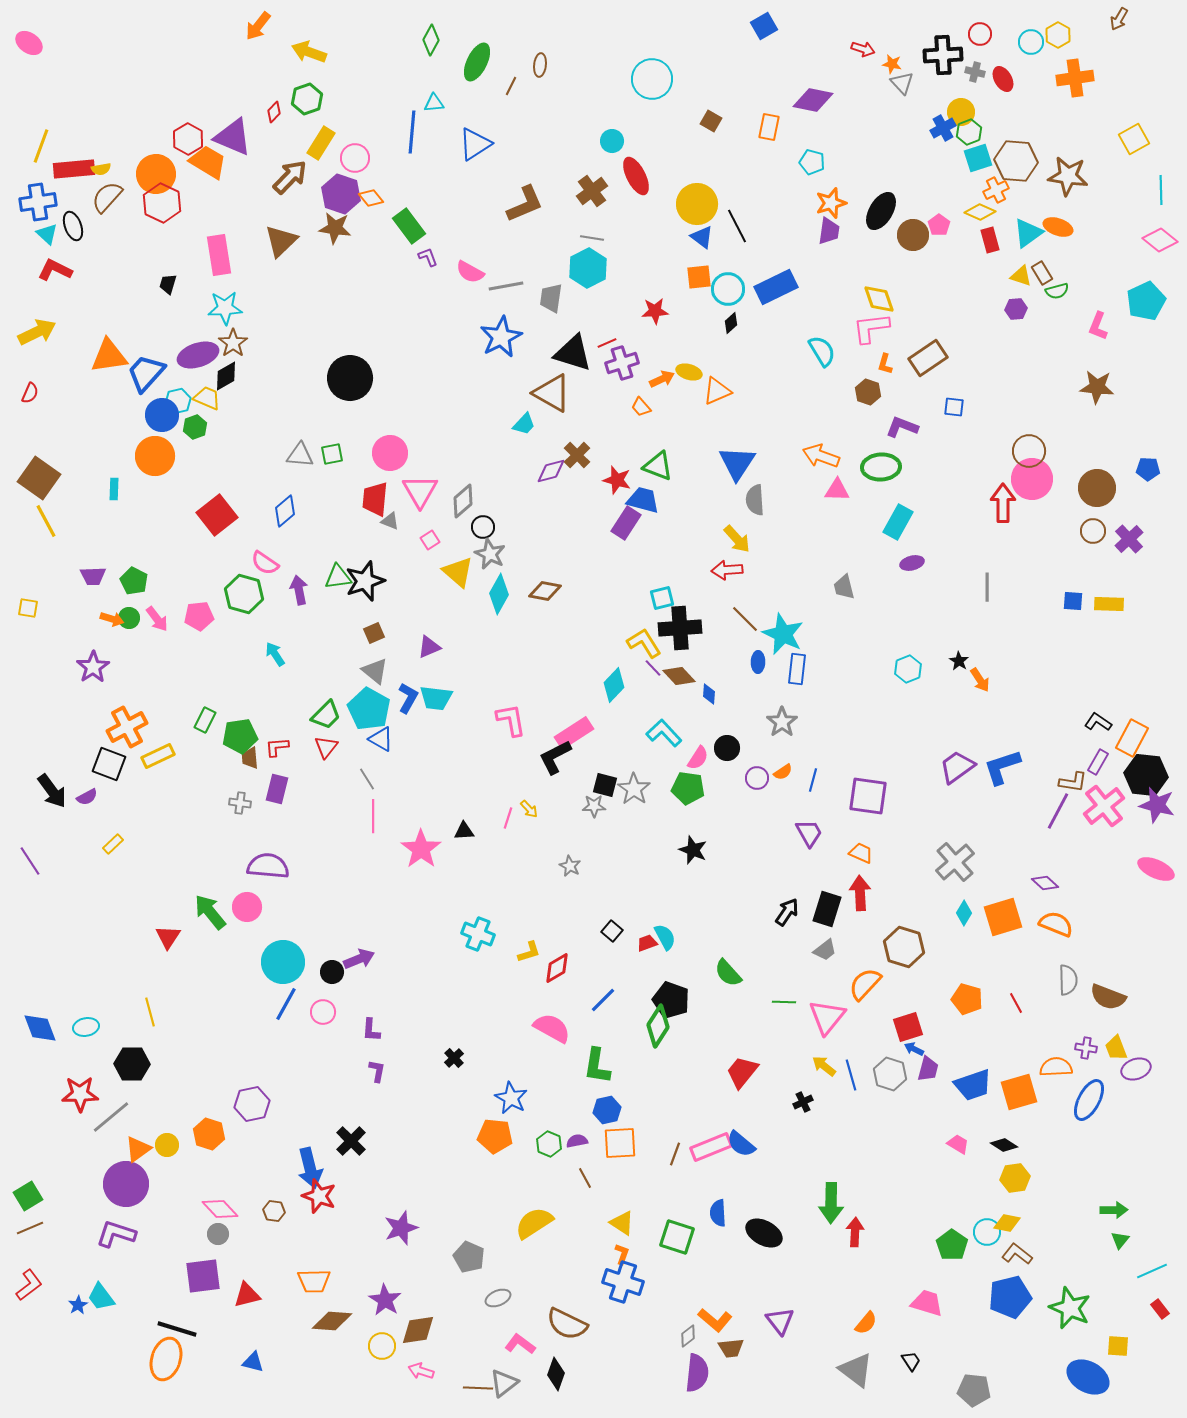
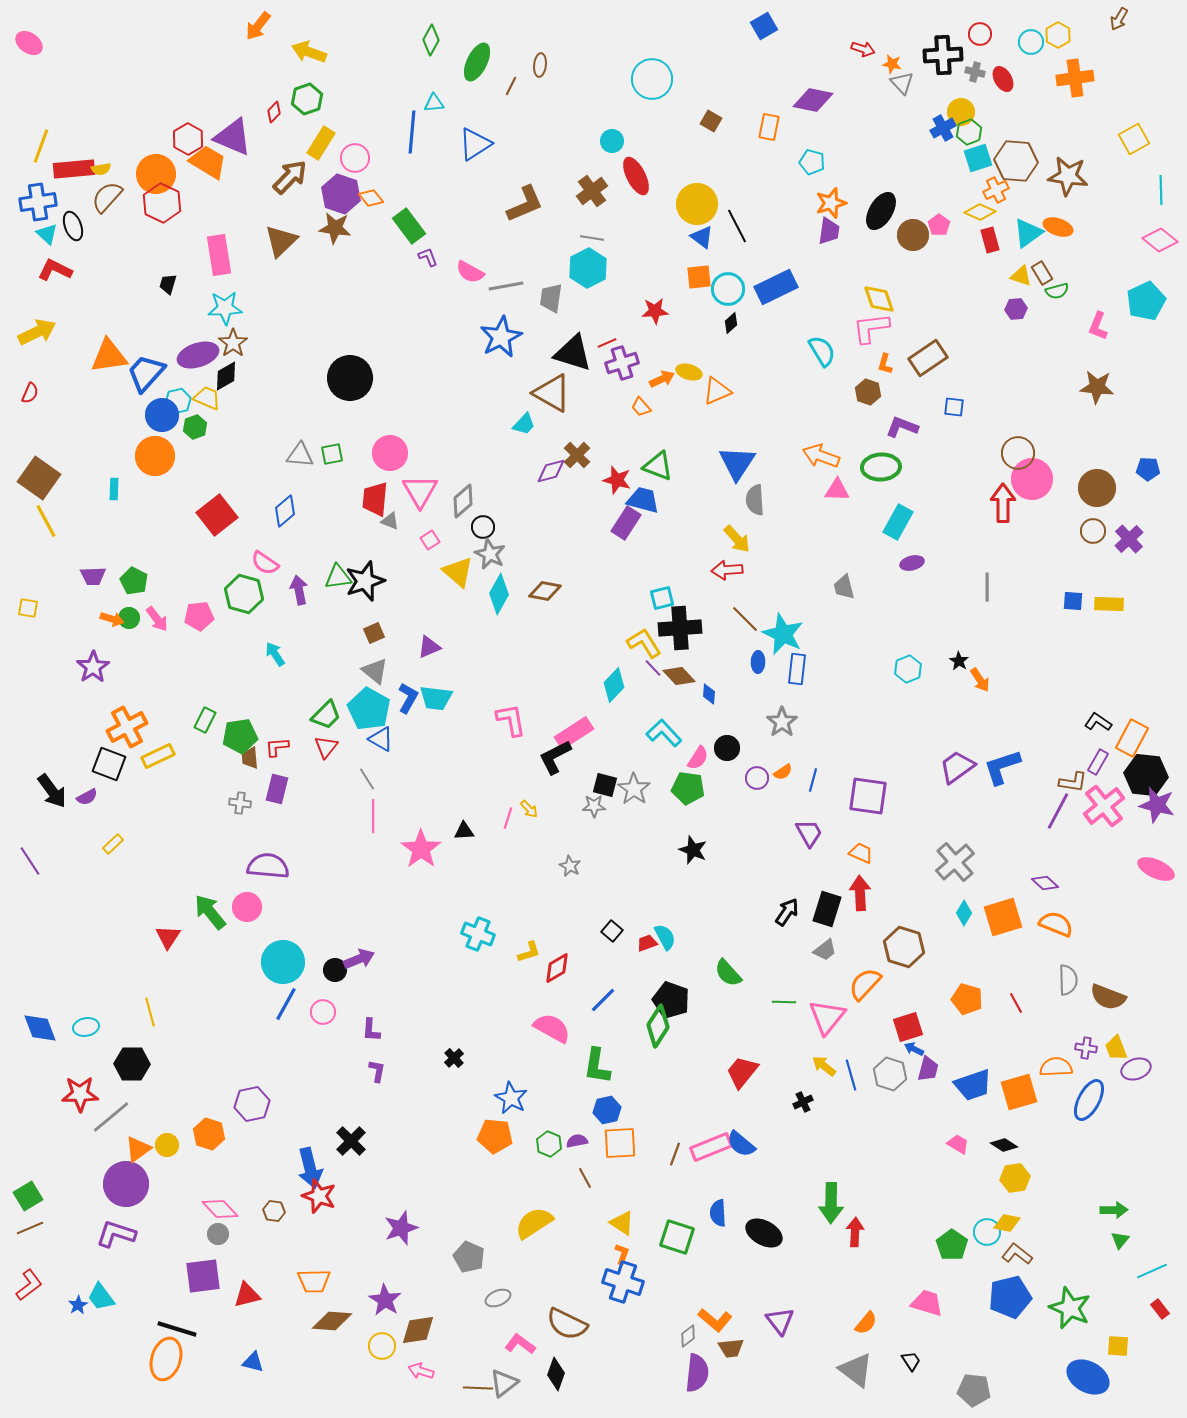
brown circle at (1029, 451): moved 11 px left, 2 px down
black circle at (332, 972): moved 3 px right, 2 px up
